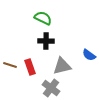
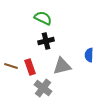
black cross: rotated 14 degrees counterclockwise
blue semicircle: rotated 56 degrees clockwise
brown line: moved 1 px right, 1 px down
gray cross: moved 8 px left
